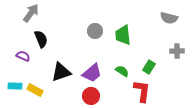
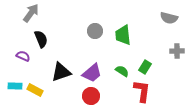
green rectangle: moved 4 px left
